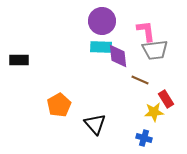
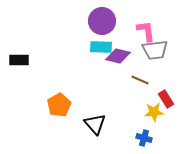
purple diamond: rotated 70 degrees counterclockwise
